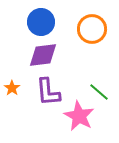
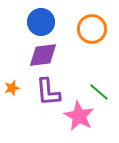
orange star: rotated 21 degrees clockwise
